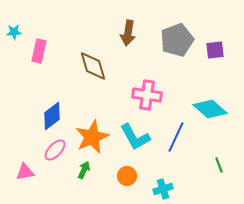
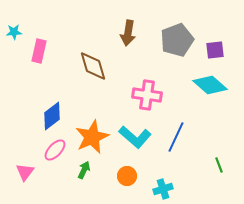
cyan diamond: moved 24 px up
cyan L-shape: rotated 20 degrees counterclockwise
pink triangle: rotated 42 degrees counterclockwise
